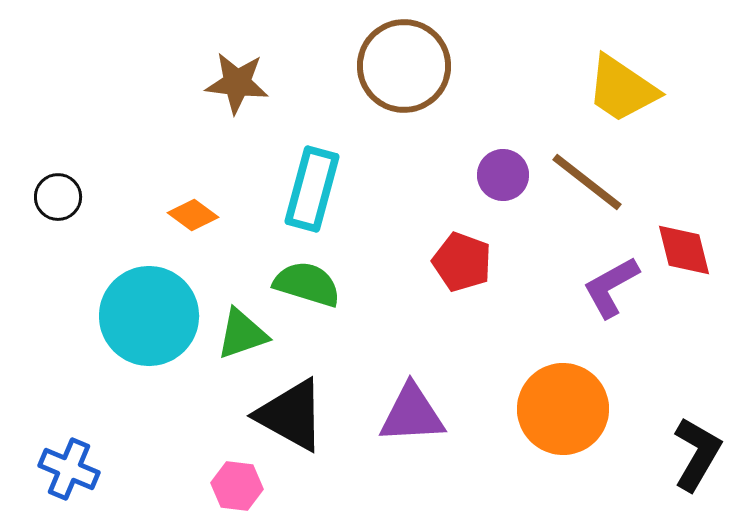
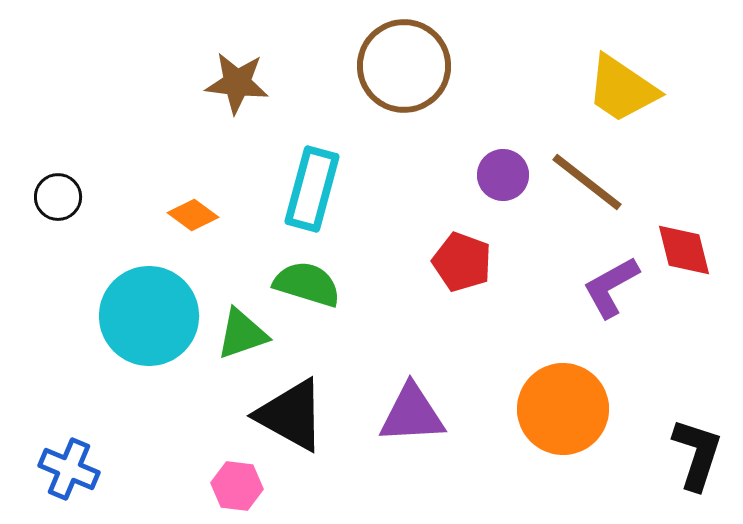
black L-shape: rotated 12 degrees counterclockwise
